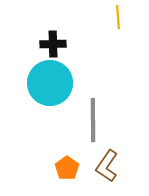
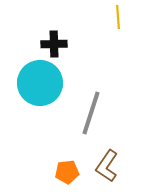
black cross: moved 1 px right
cyan circle: moved 10 px left
gray line: moved 2 px left, 7 px up; rotated 18 degrees clockwise
orange pentagon: moved 4 px down; rotated 30 degrees clockwise
